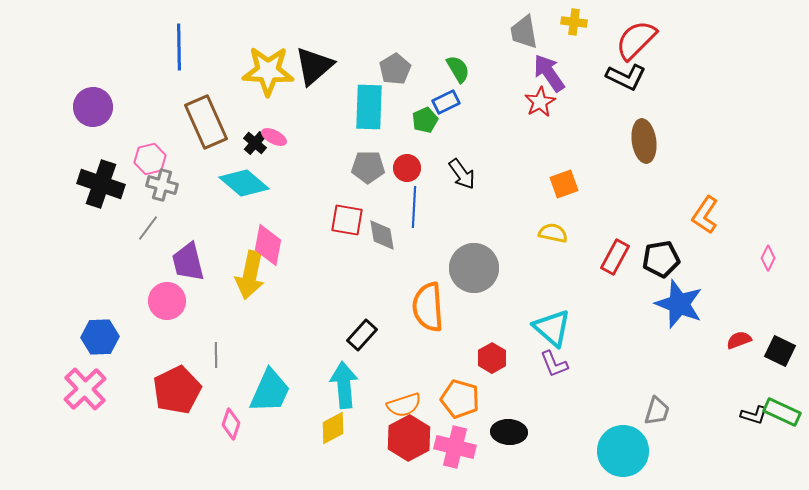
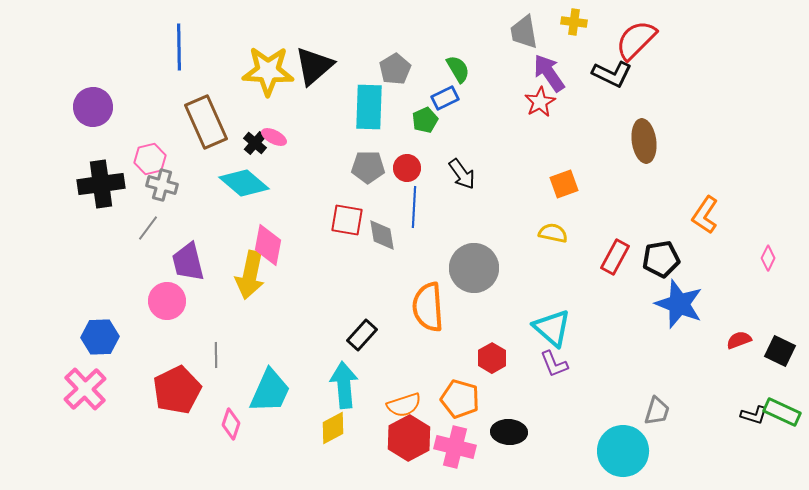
black L-shape at (626, 77): moved 14 px left, 3 px up
blue rectangle at (446, 102): moved 1 px left, 4 px up
black cross at (101, 184): rotated 27 degrees counterclockwise
